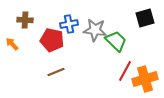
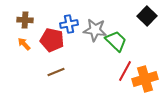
black square: moved 2 px right, 2 px up; rotated 30 degrees counterclockwise
orange arrow: moved 12 px right
